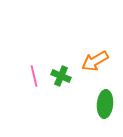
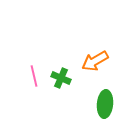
green cross: moved 2 px down
